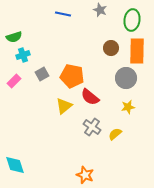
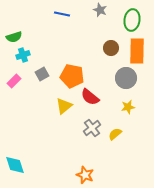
blue line: moved 1 px left
gray cross: moved 1 px down; rotated 18 degrees clockwise
